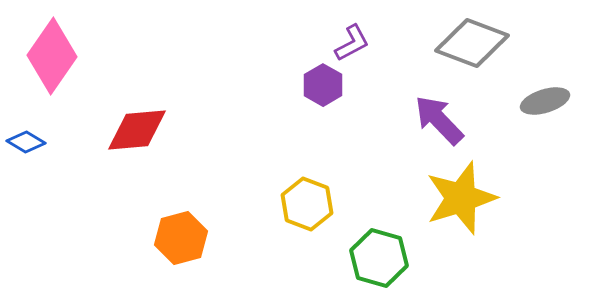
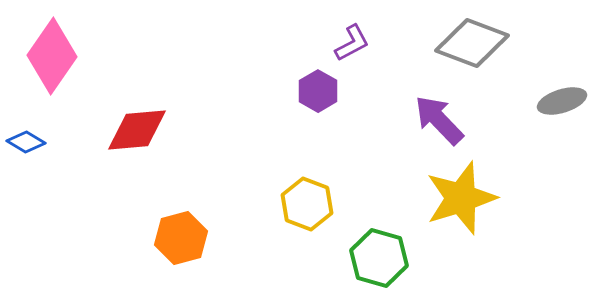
purple hexagon: moved 5 px left, 6 px down
gray ellipse: moved 17 px right
